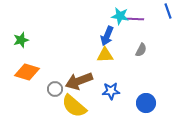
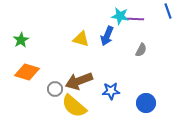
green star: rotated 14 degrees counterclockwise
yellow triangle: moved 24 px left, 16 px up; rotated 18 degrees clockwise
